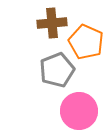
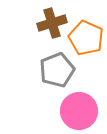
brown cross: rotated 12 degrees counterclockwise
orange pentagon: moved 4 px up
